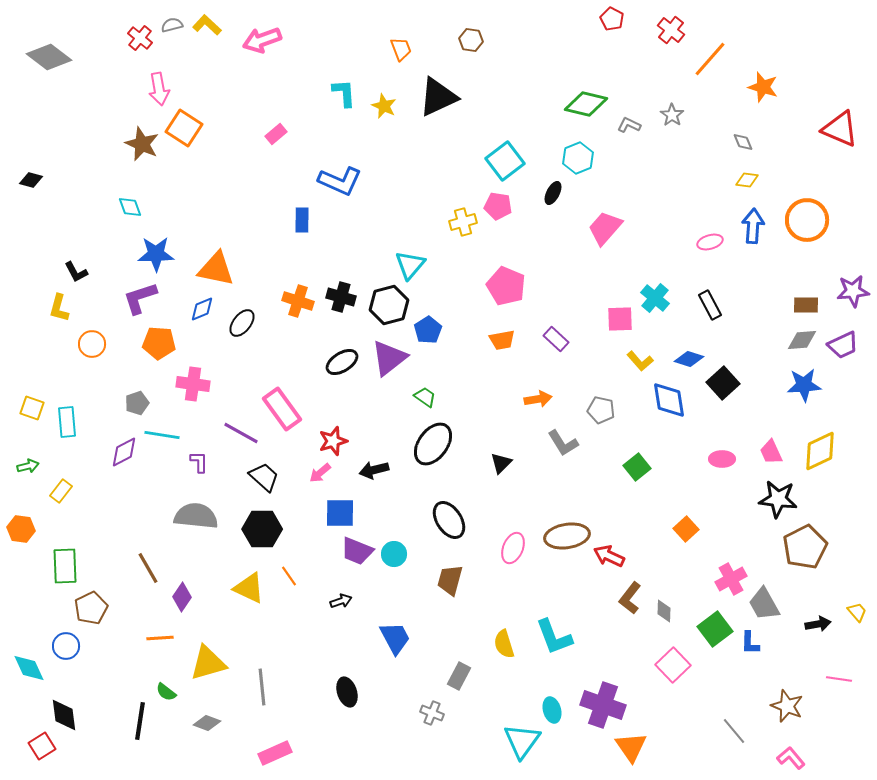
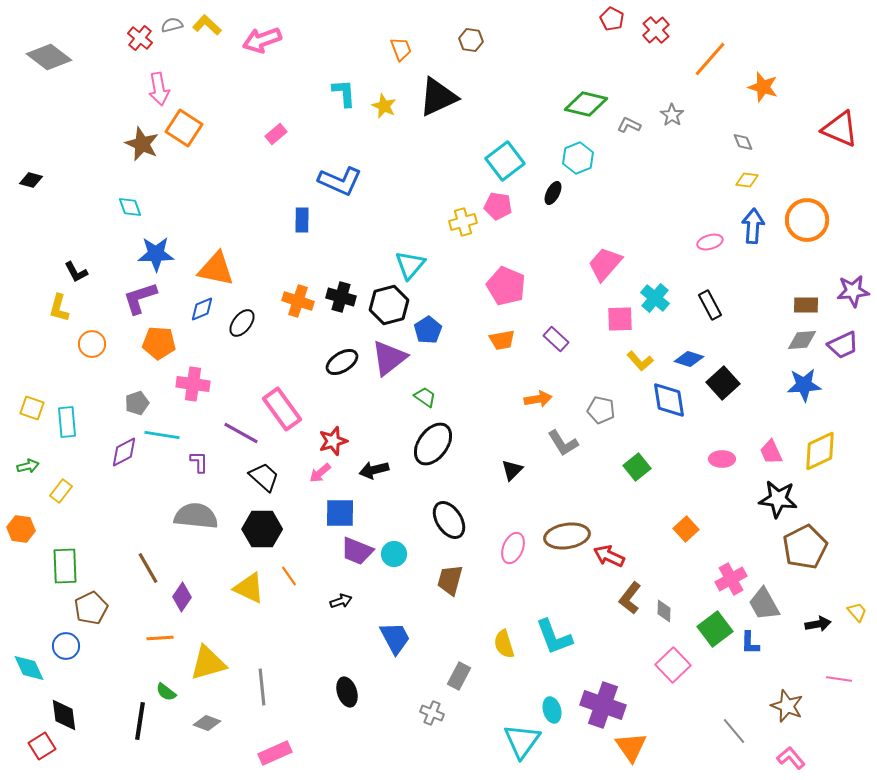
red cross at (671, 30): moved 15 px left; rotated 8 degrees clockwise
pink trapezoid at (605, 228): moved 36 px down
black triangle at (501, 463): moved 11 px right, 7 px down
